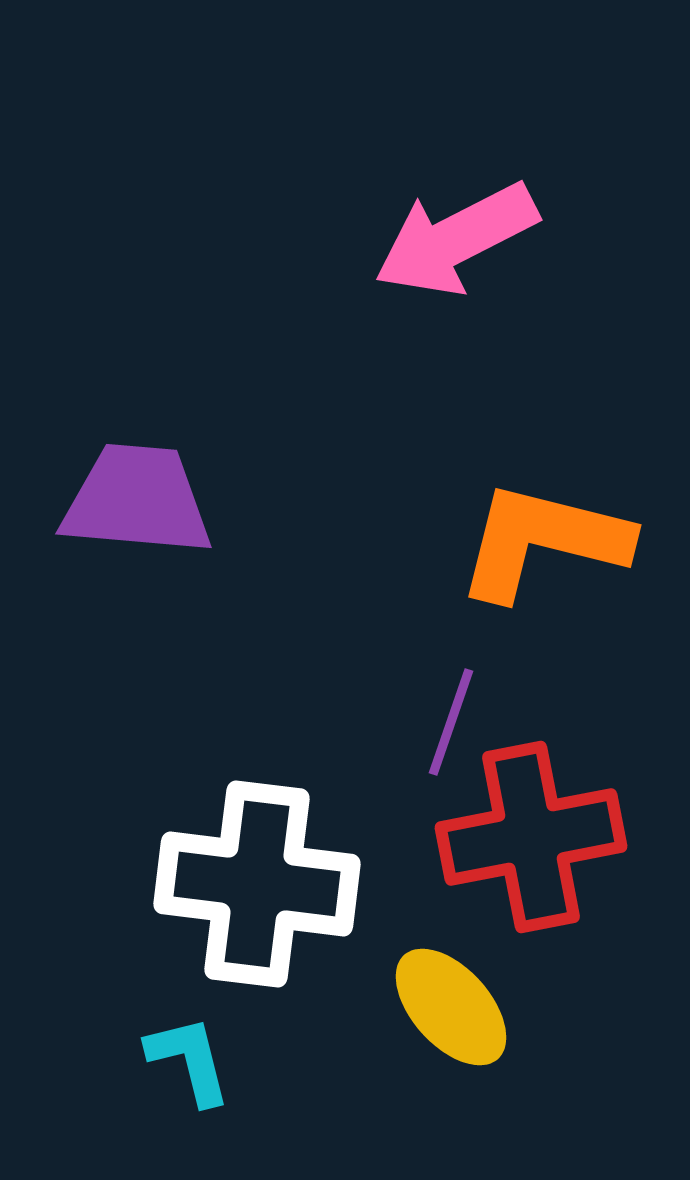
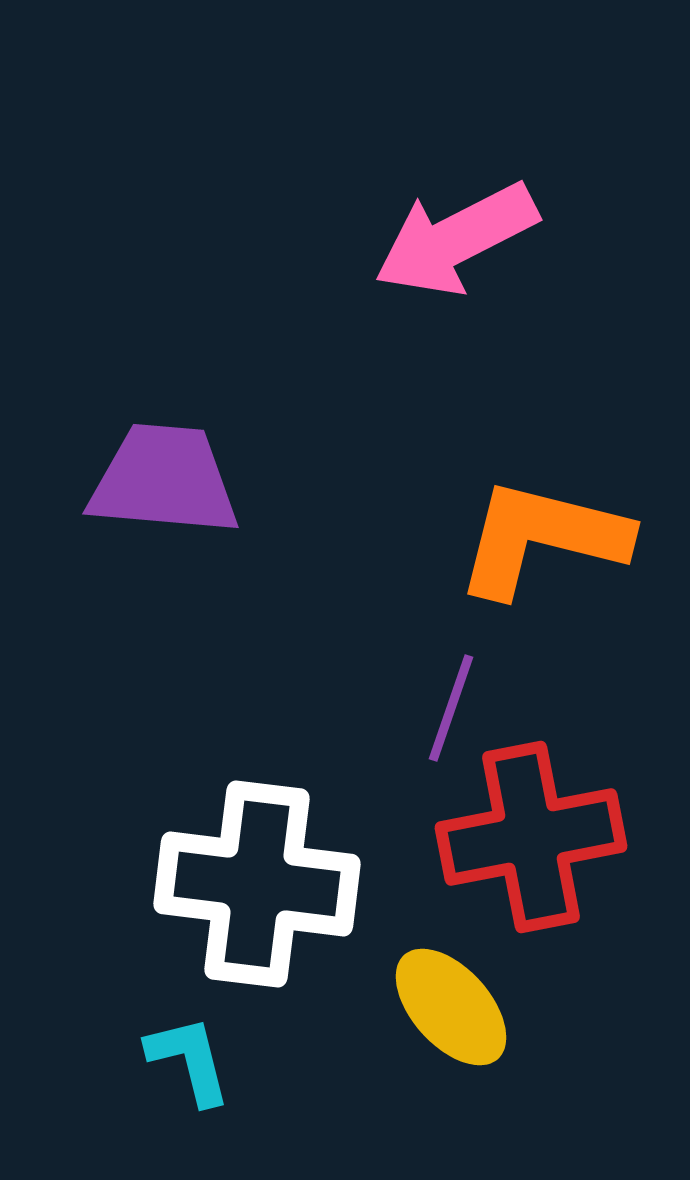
purple trapezoid: moved 27 px right, 20 px up
orange L-shape: moved 1 px left, 3 px up
purple line: moved 14 px up
